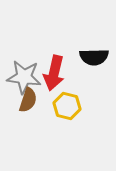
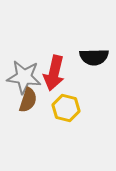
yellow hexagon: moved 1 px left, 2 px down
